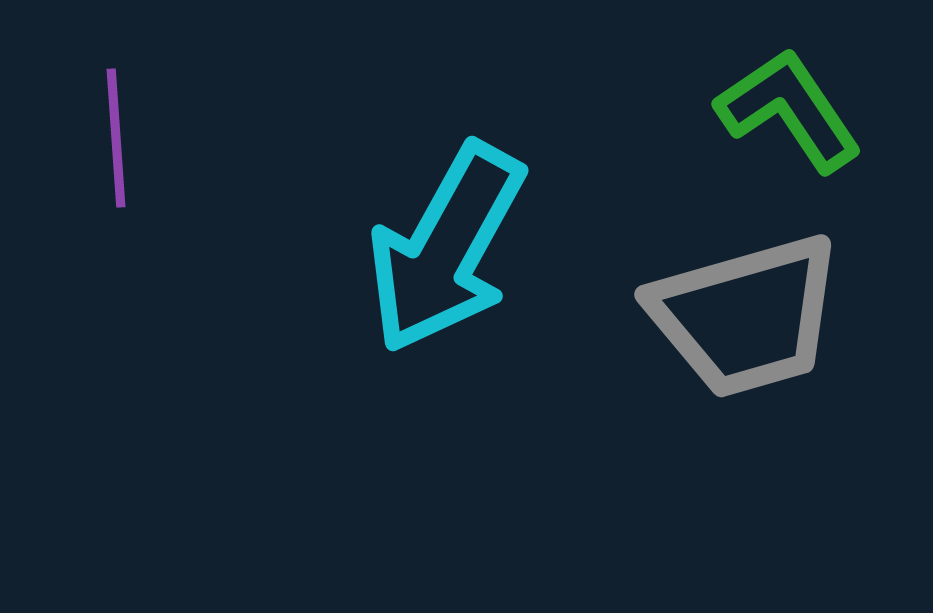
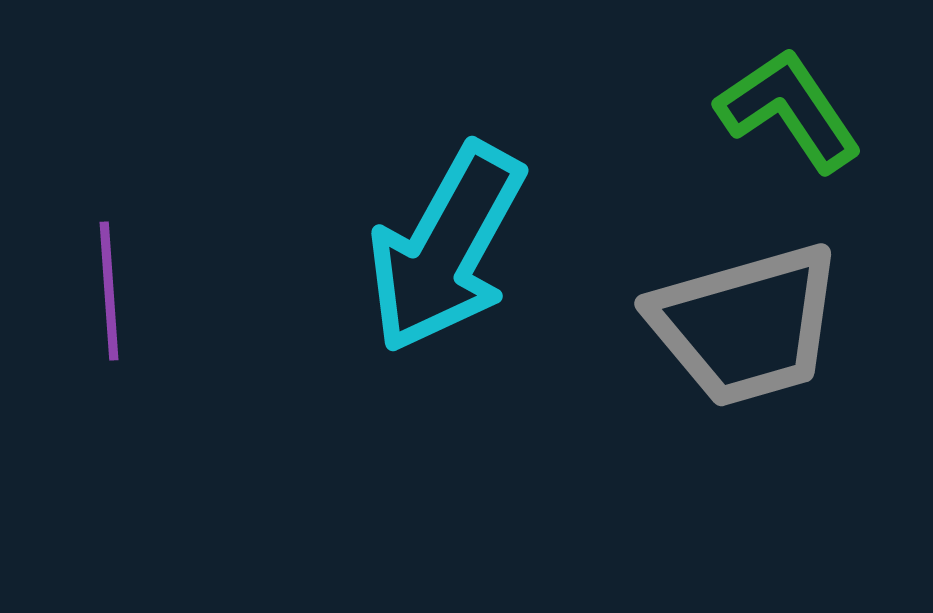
purple line: moved 7 px left, 153 px down
gray trapezoid: moved 9 px down
